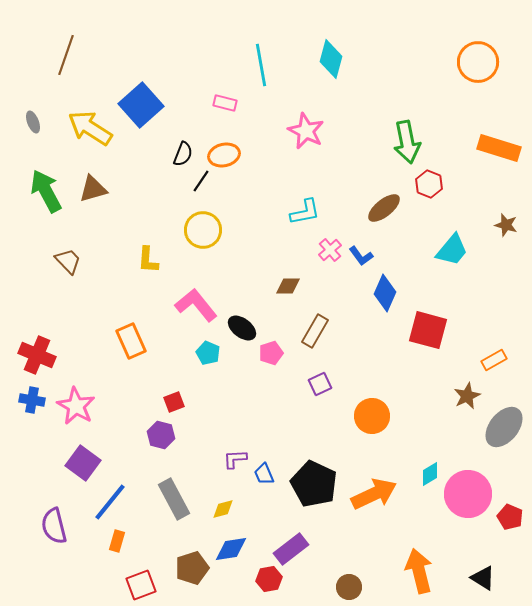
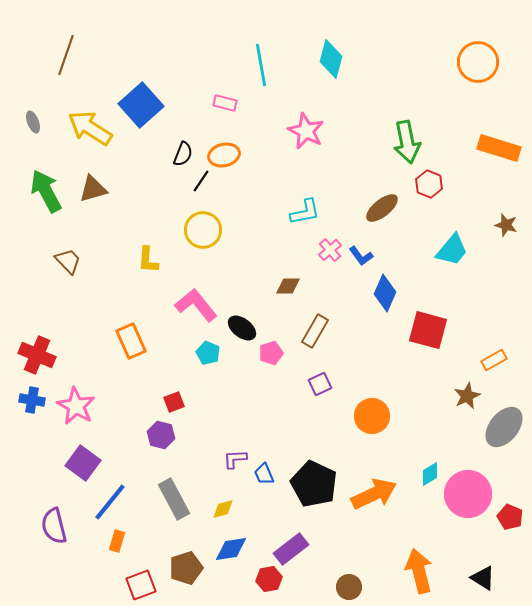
brown ellipse at (384, 208): moved 2 px left
brown pentagon at (192, 568): moved 6 px left
